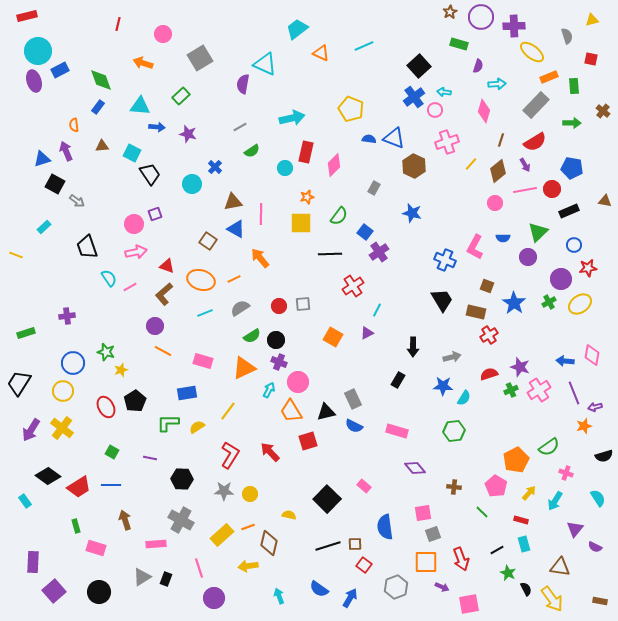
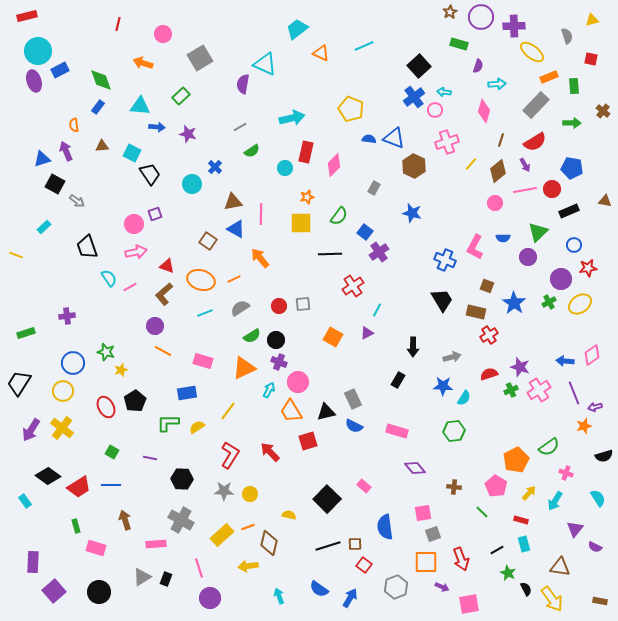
pink diamond at (592, 355): rotated 45 degrees clockwise
purple circle at (214, 598): moved 4 px left
